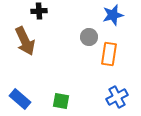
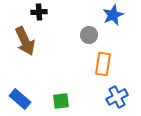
black cross: moved 1 px down
blue star: rotated 10 degrees counterclockwise
gray circle: moved 2 px up
orange rectangle: moved 6 px left, 10 px down
green square: rotated 18 degrees counterclockwise
